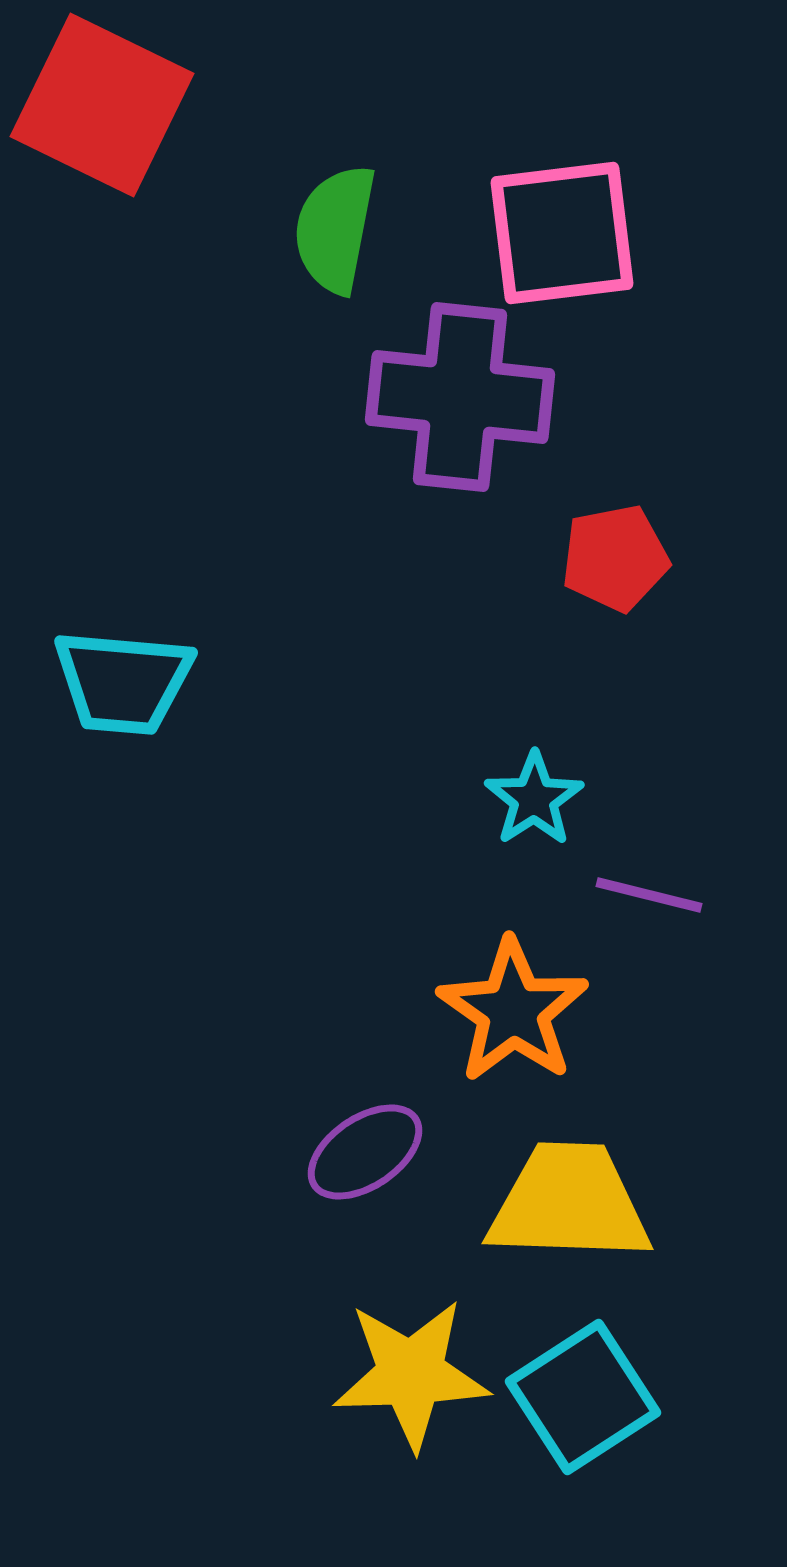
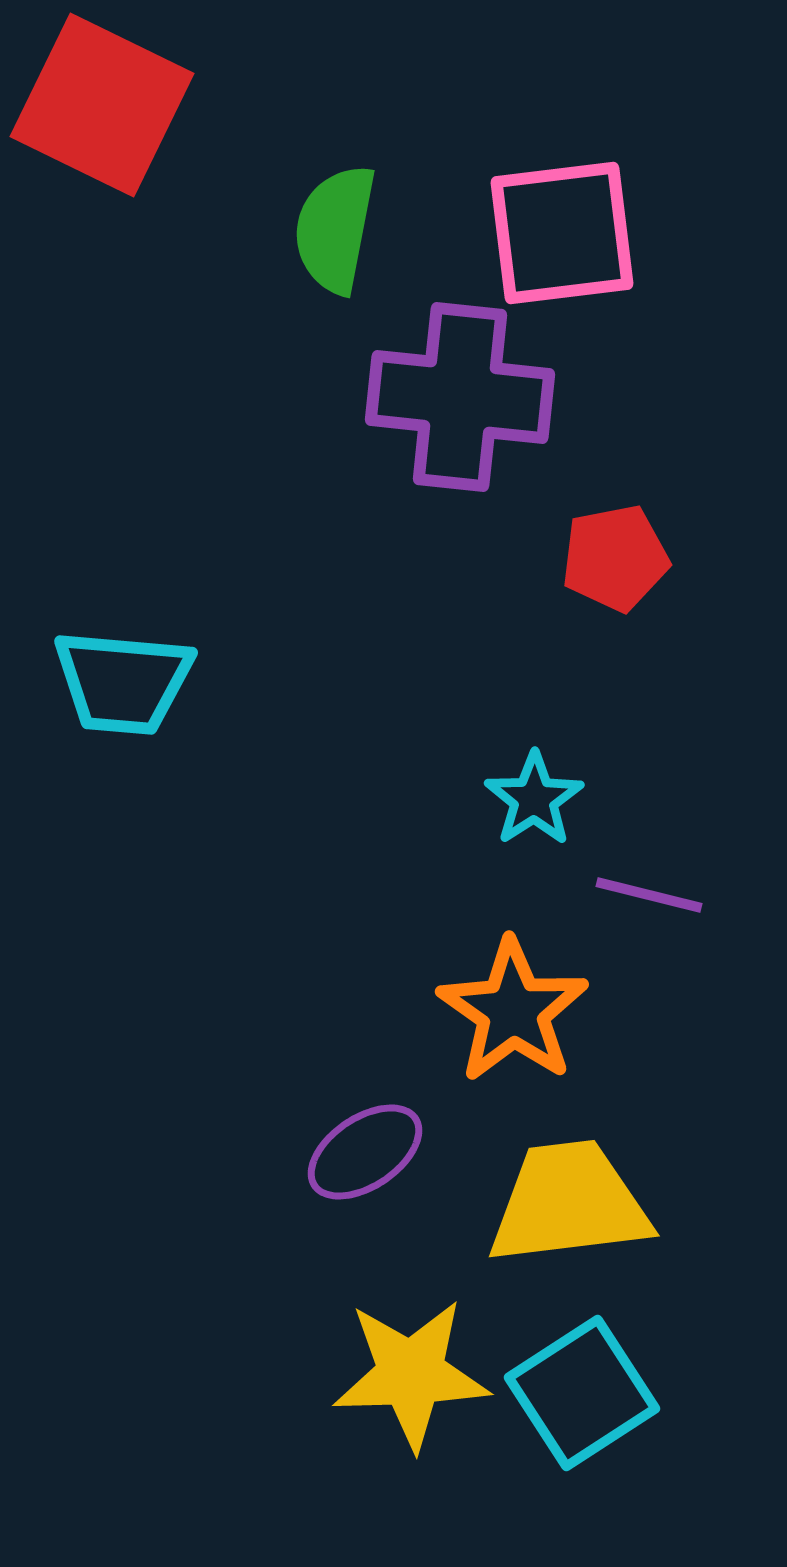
yellow trapezoid: rotated 9 degrees counterclockwise
cyan square: moved 1 px left, 4 px up
